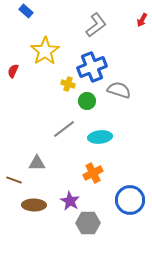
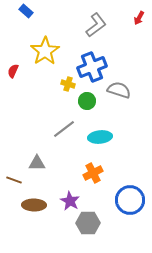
red arrow: moved 3 px left, 2 px up
